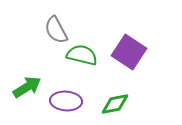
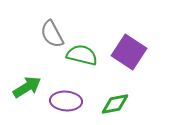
gray semicircle: moved 4 px left, 4 px down
